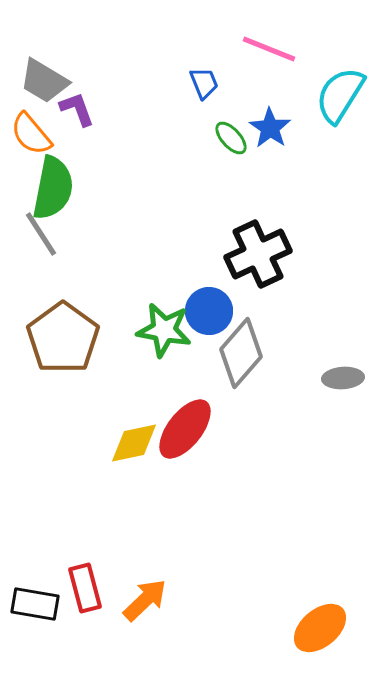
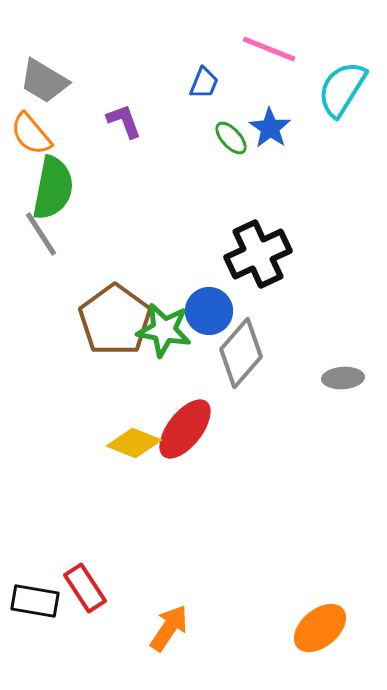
blue trapezoid: rotated 44 degrees clockwise
cyan semicircle: moved 2 px right, 6 px up
purple L-shape: moved 47 px right, 12 px down
brown pentagon: moved 52 px right, 18 px up
yellow diamond: rotated 34 degrees clockwise
red rectangle: rotated 18 degrees counterclockwise
orange arrow: moved 24 px right, 28 px down; rotated 12 degrees counterclockwise
black rectangle: moved 3 px up
